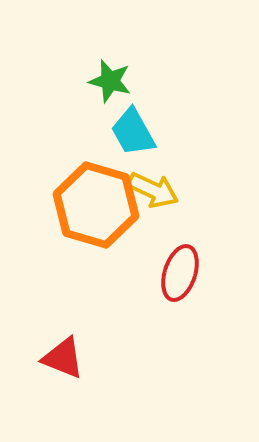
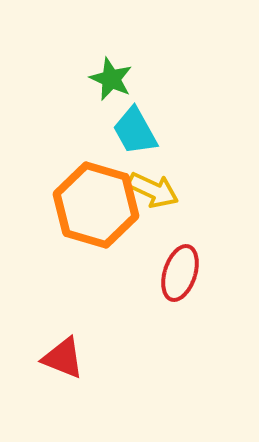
green star: moved 1 px right, 2 px up; rotated 9 degrees clockwise
cyan trapezoid: moved 2 px right, 1 px up
